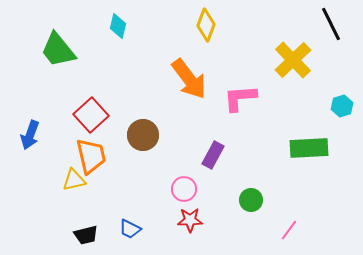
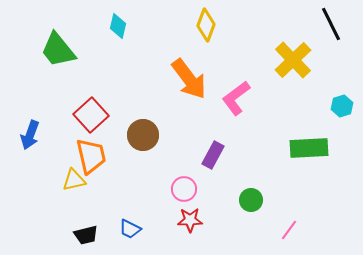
pink L-shape: moved 4 px left; rotated 33 degrees counterclockwise
